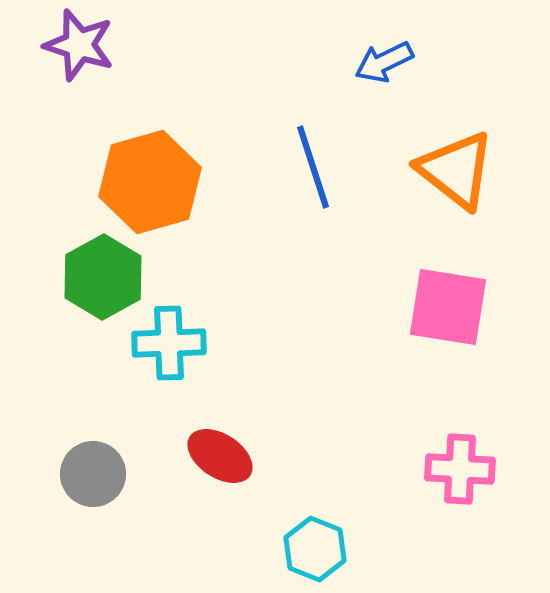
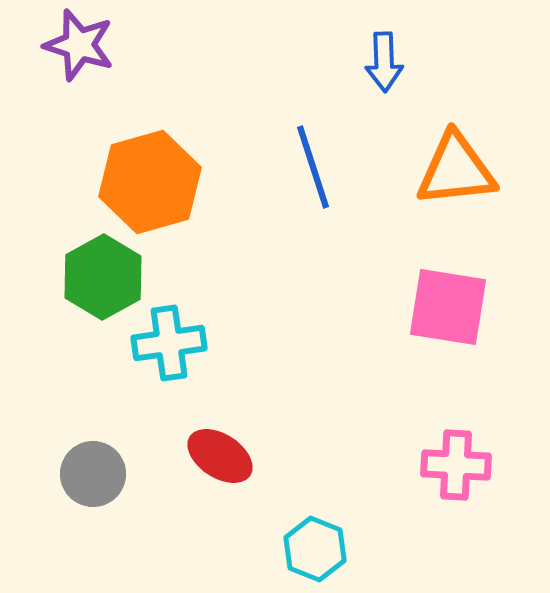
blue arrow: rotated 66 degrees counterclockwise
orange triangle: rotated 44 degrees counterclockwise
cyan cross: rotated 6 degrees counterclockwise
pink cross: moved 4 px left, 4 px up
